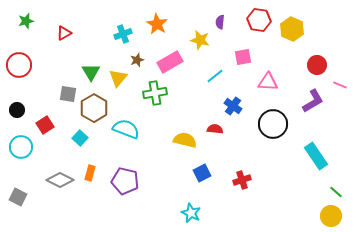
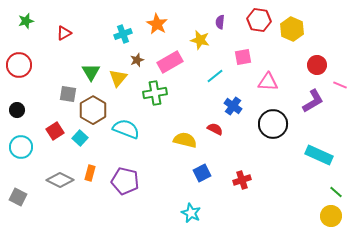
brown hexagon at (94, 108): moved 1 px left, 2 px down
red square at (45, 125): moved 10 px right, 6 px down
red semicircle at (215, 129): rotated 21 degrees clockwise
cyan rectangle at (316, 156): moved 3 px right, 1 px up; rotated 32 degrees counterclockwise
